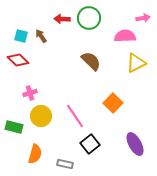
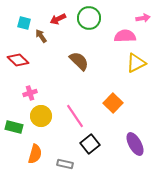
red arrow: moved 4 px left; rotated 28 degrees counterclockwise
cyan square: moved 3 px right, 13 px up
brown semicircle: moved 12 px left
